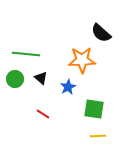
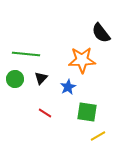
black semicircle: rotated 10 degrees clockwise
black triangle: rotated 32 degrees clockwise
green square: moved 7 px left, 3 px down
red line: moved 2 px right, 1 px up
yellow line: rotated 28 degrees counterclockwise
